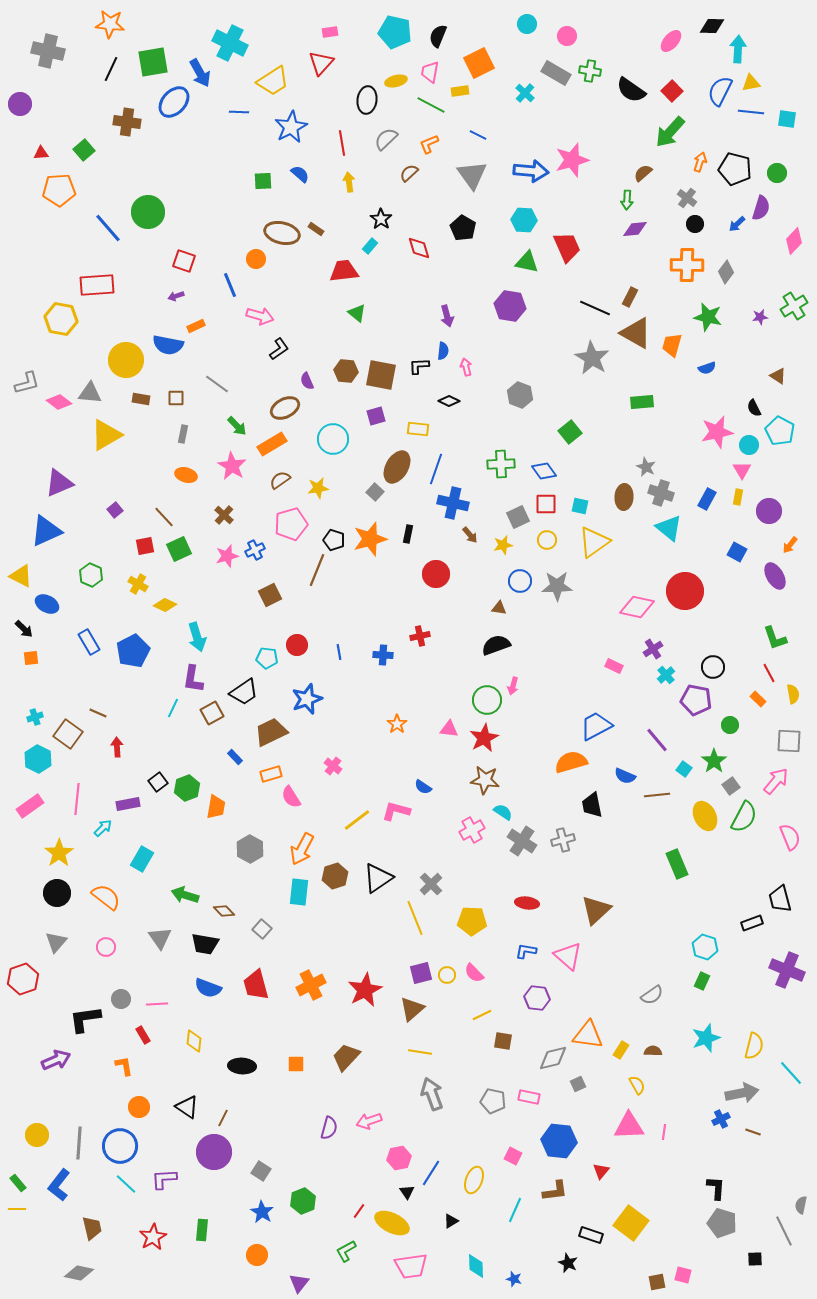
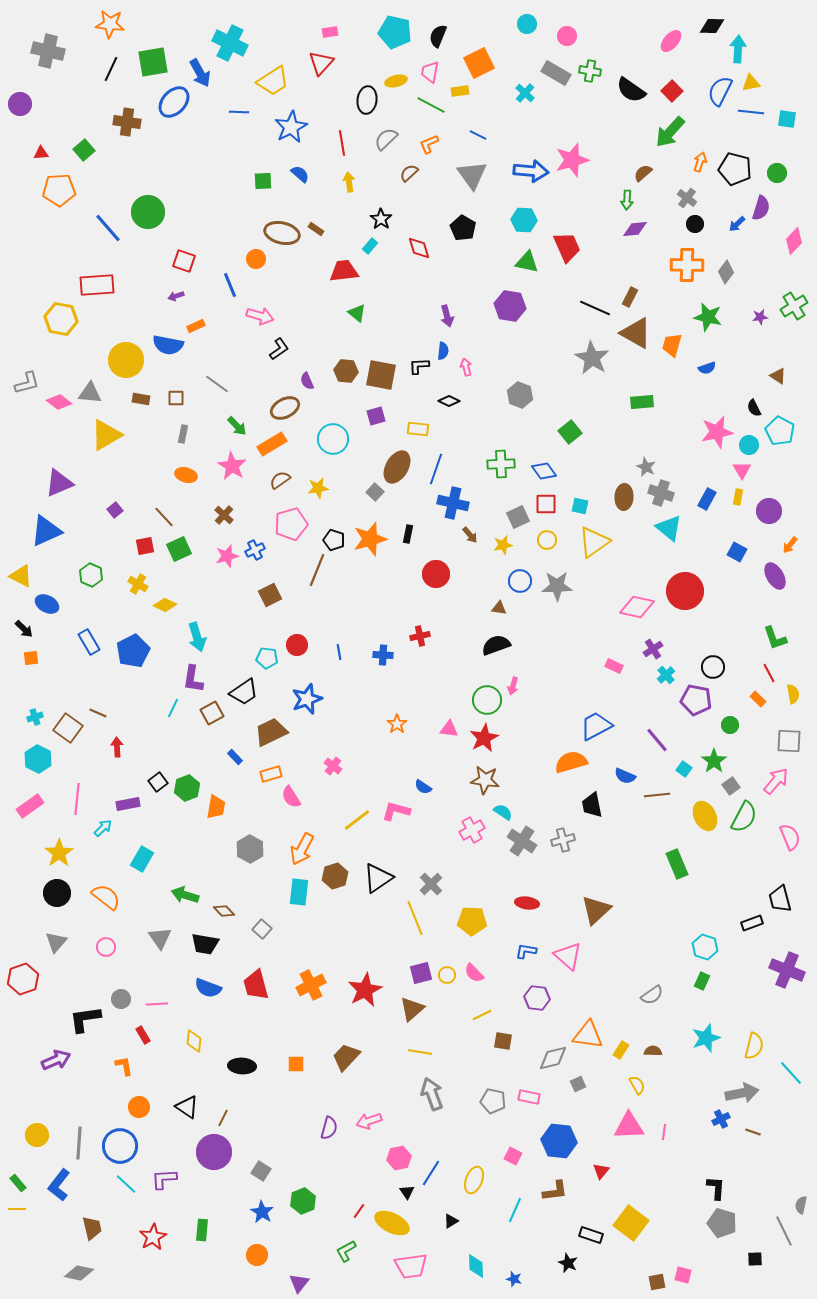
brown square at (68, 734): moved 6 px up
